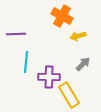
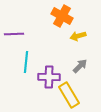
purple line: moved 2 px left
gray arrow: moved 3 px left, 2 px down
